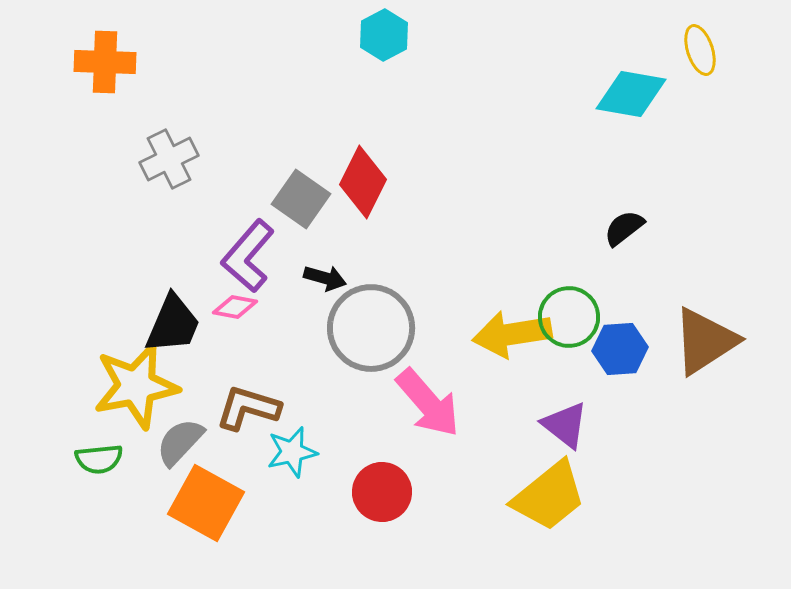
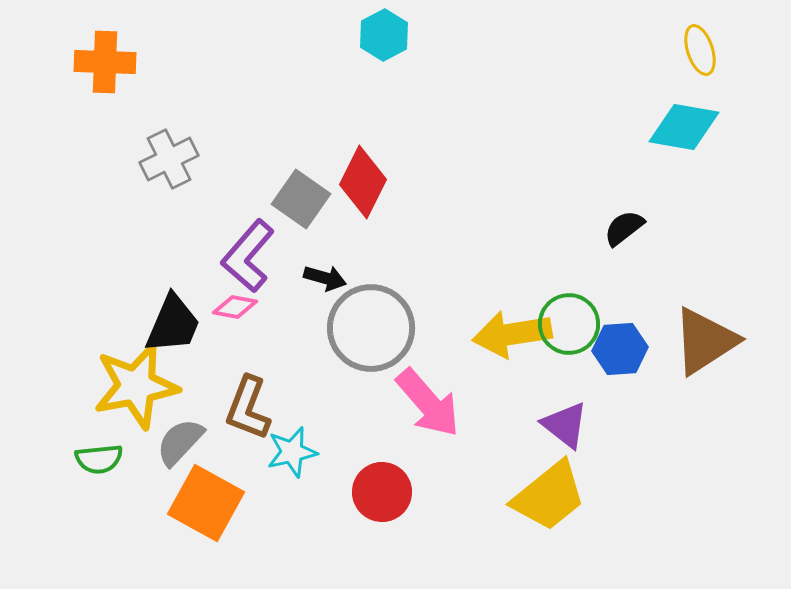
cyan diamond: moved 53 px right, 33 px down
green circle: moved 7 px down
brown L-shape: rotated 86 degrees counterclockwise
